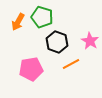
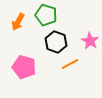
green pentagon: moved 4 px right, 2 px up
black hexagon: moved 1 px left
orange line: moved 1 px left
pink pentagon: moved 7 px left, 2 px up; rotated 25 degrees clockwise
